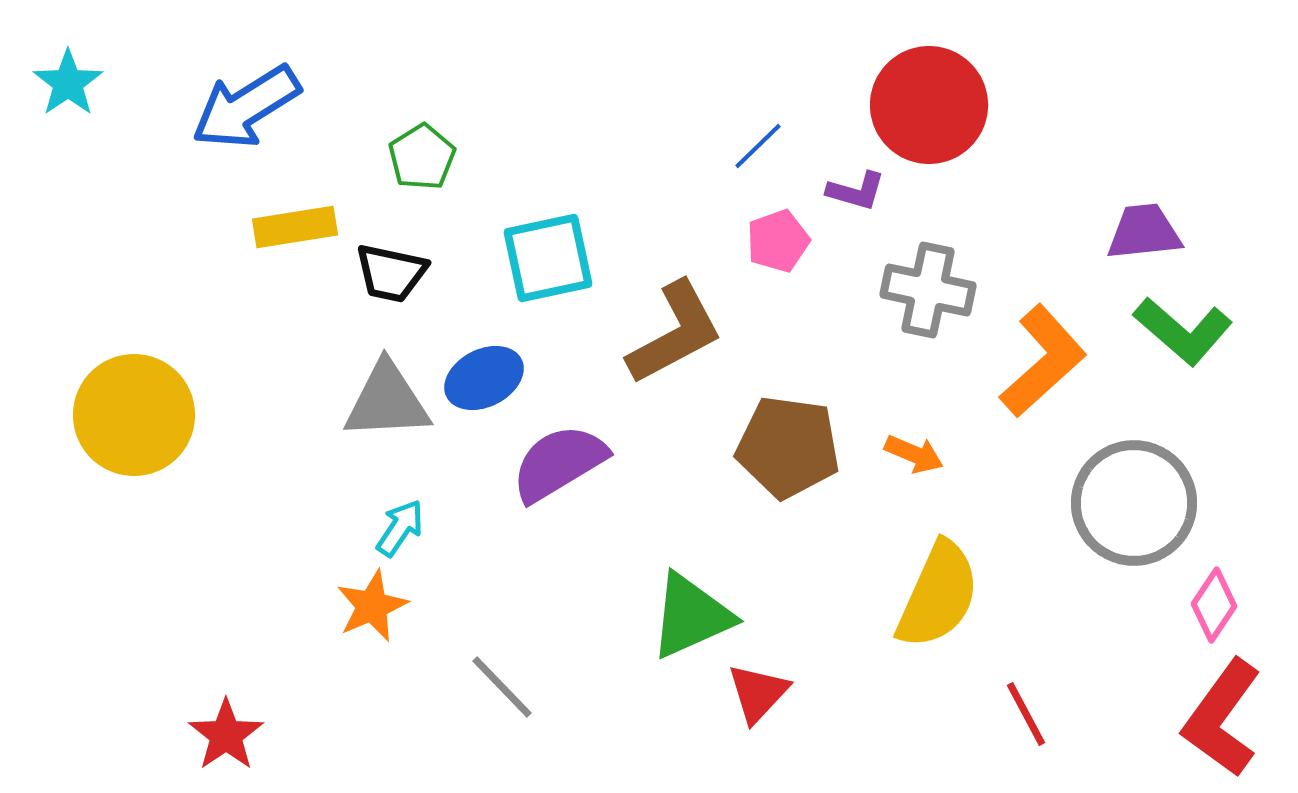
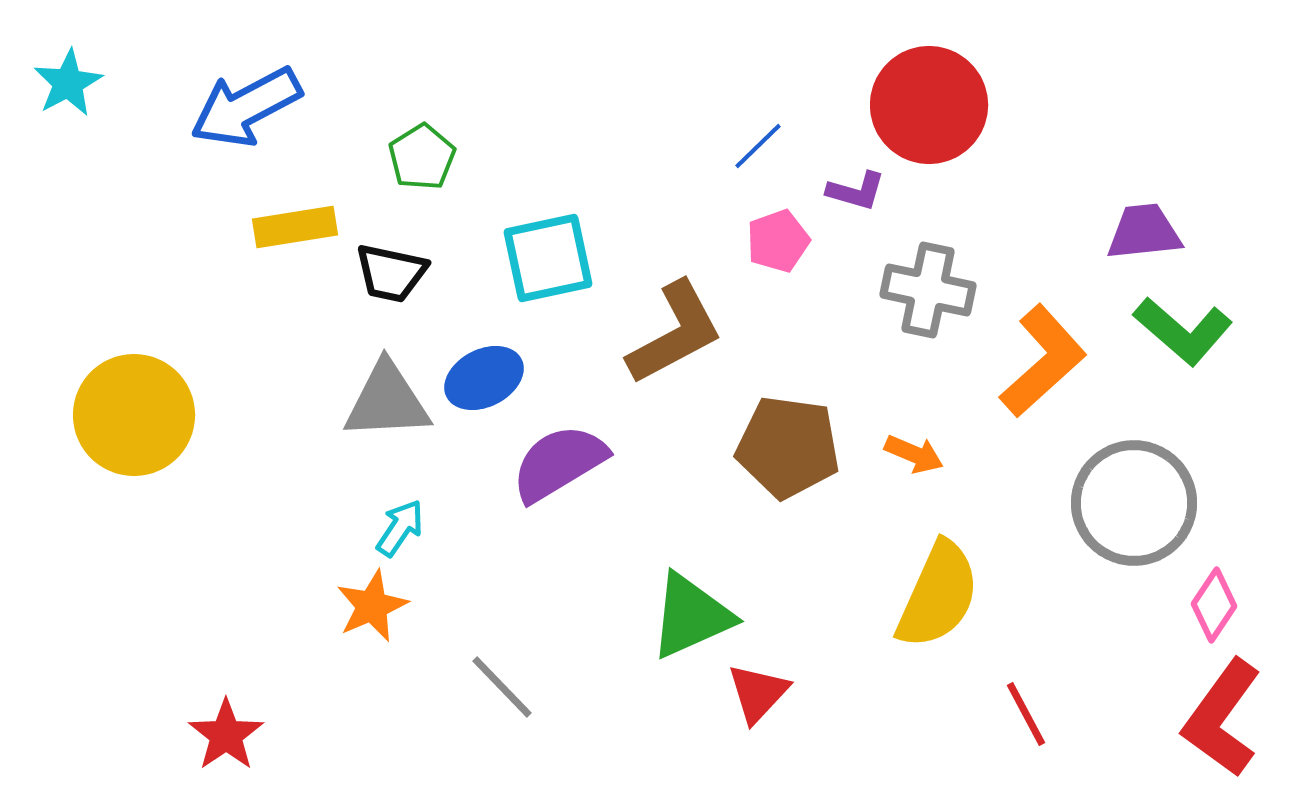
cyan star: rotated 6 degrees clockwise
blue arrow: rotated 4 degrees clockwise
